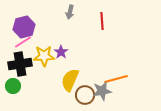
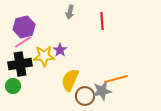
purple star: moved 1 px left, 2 px up
brown circle: moved 1 px down
